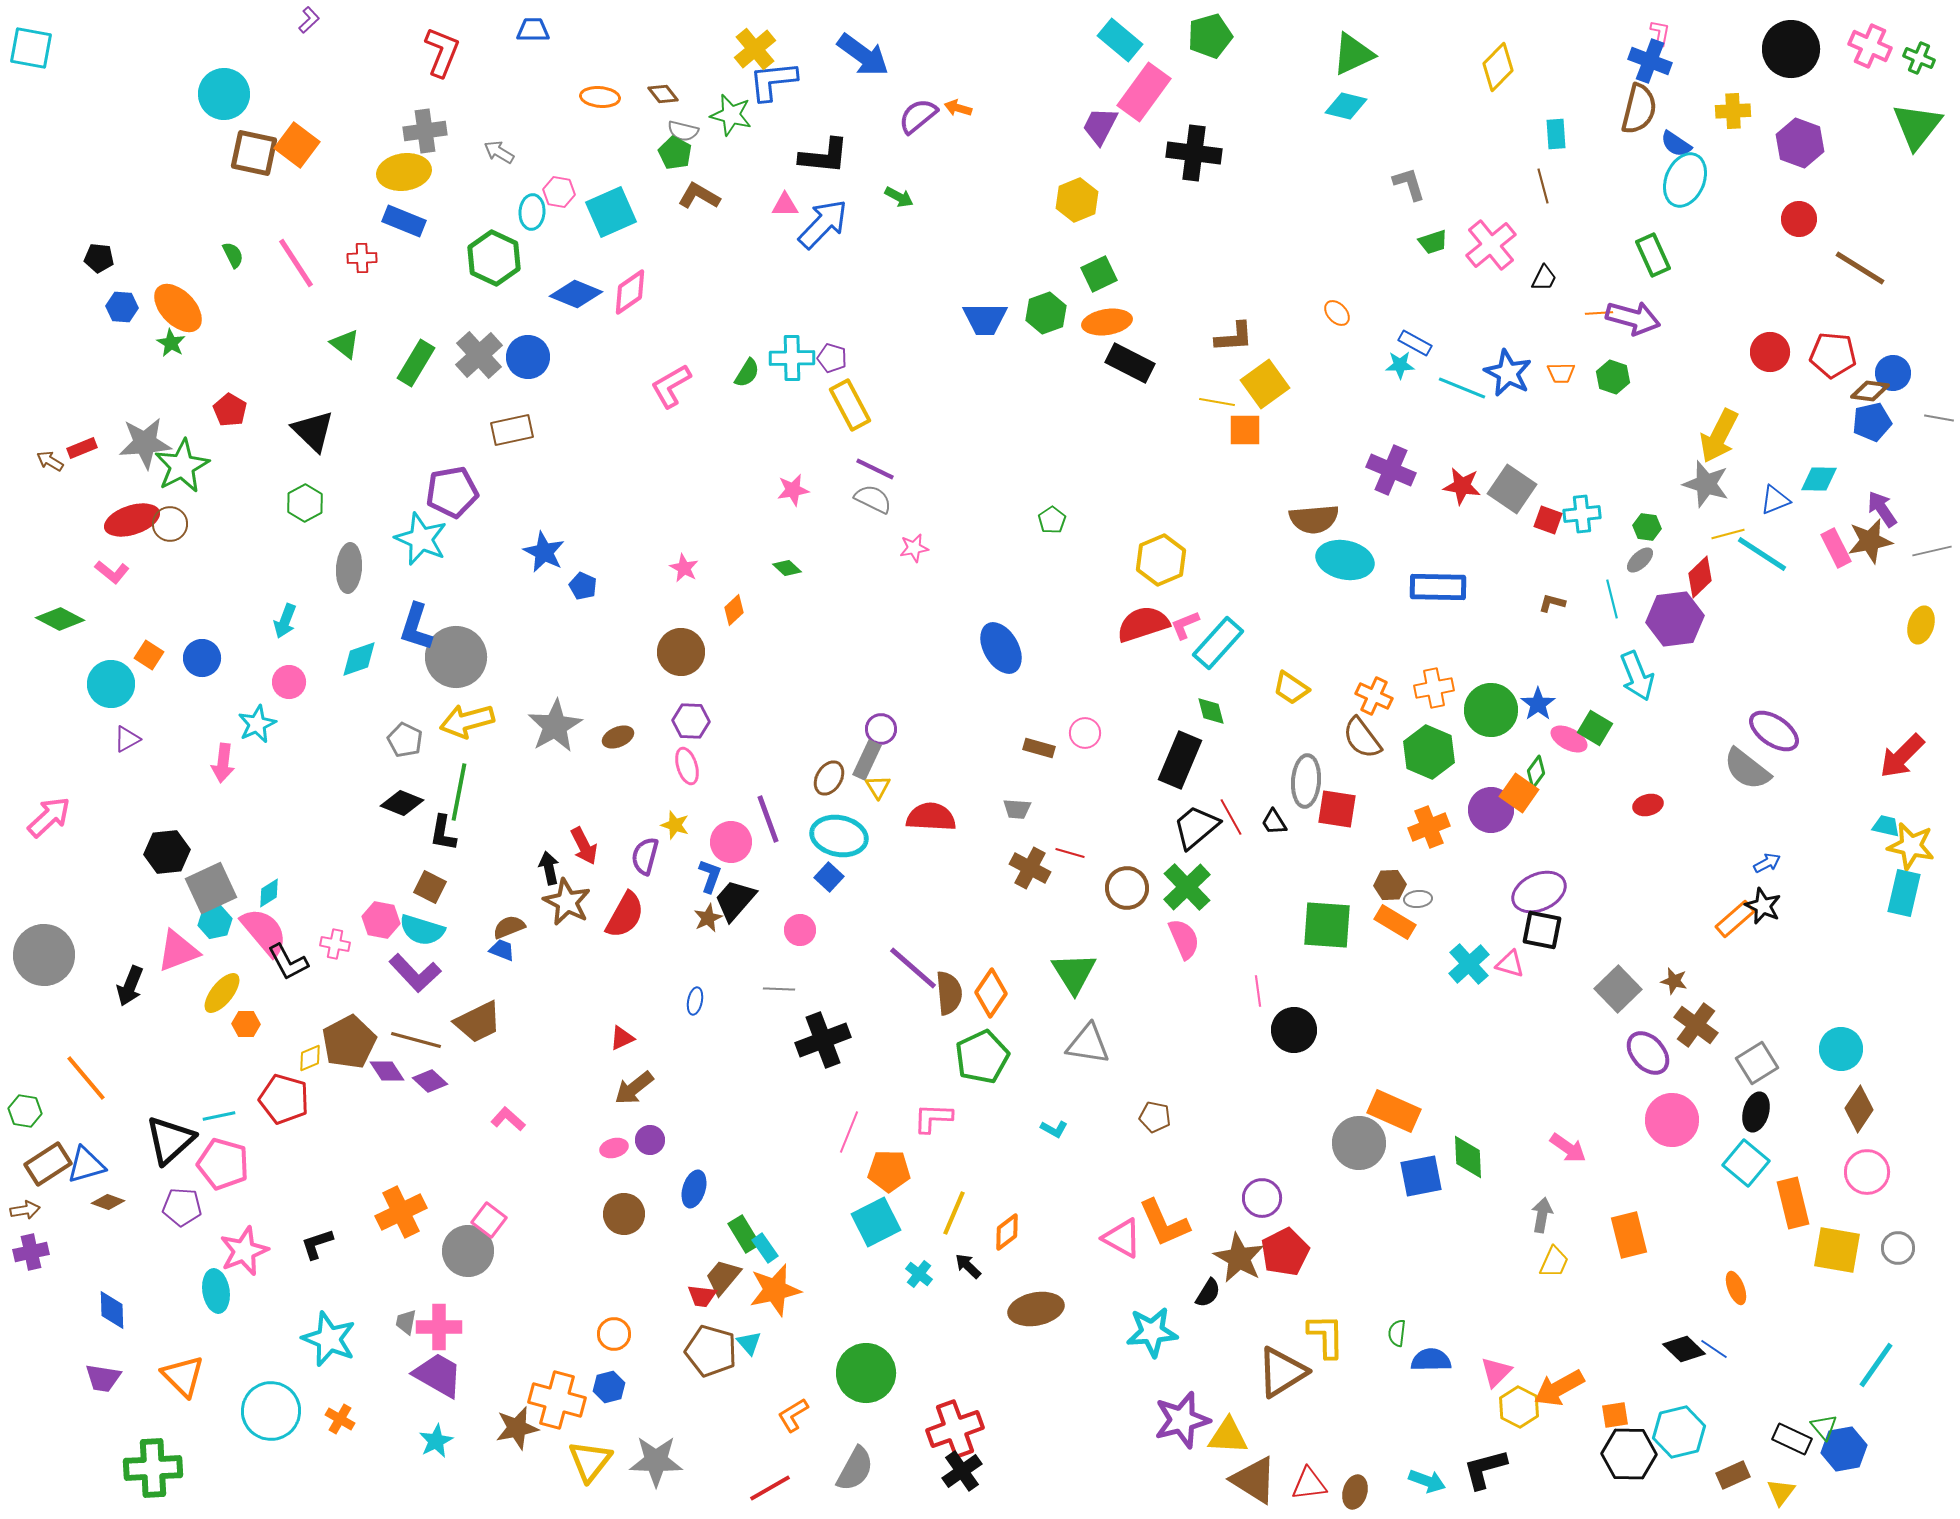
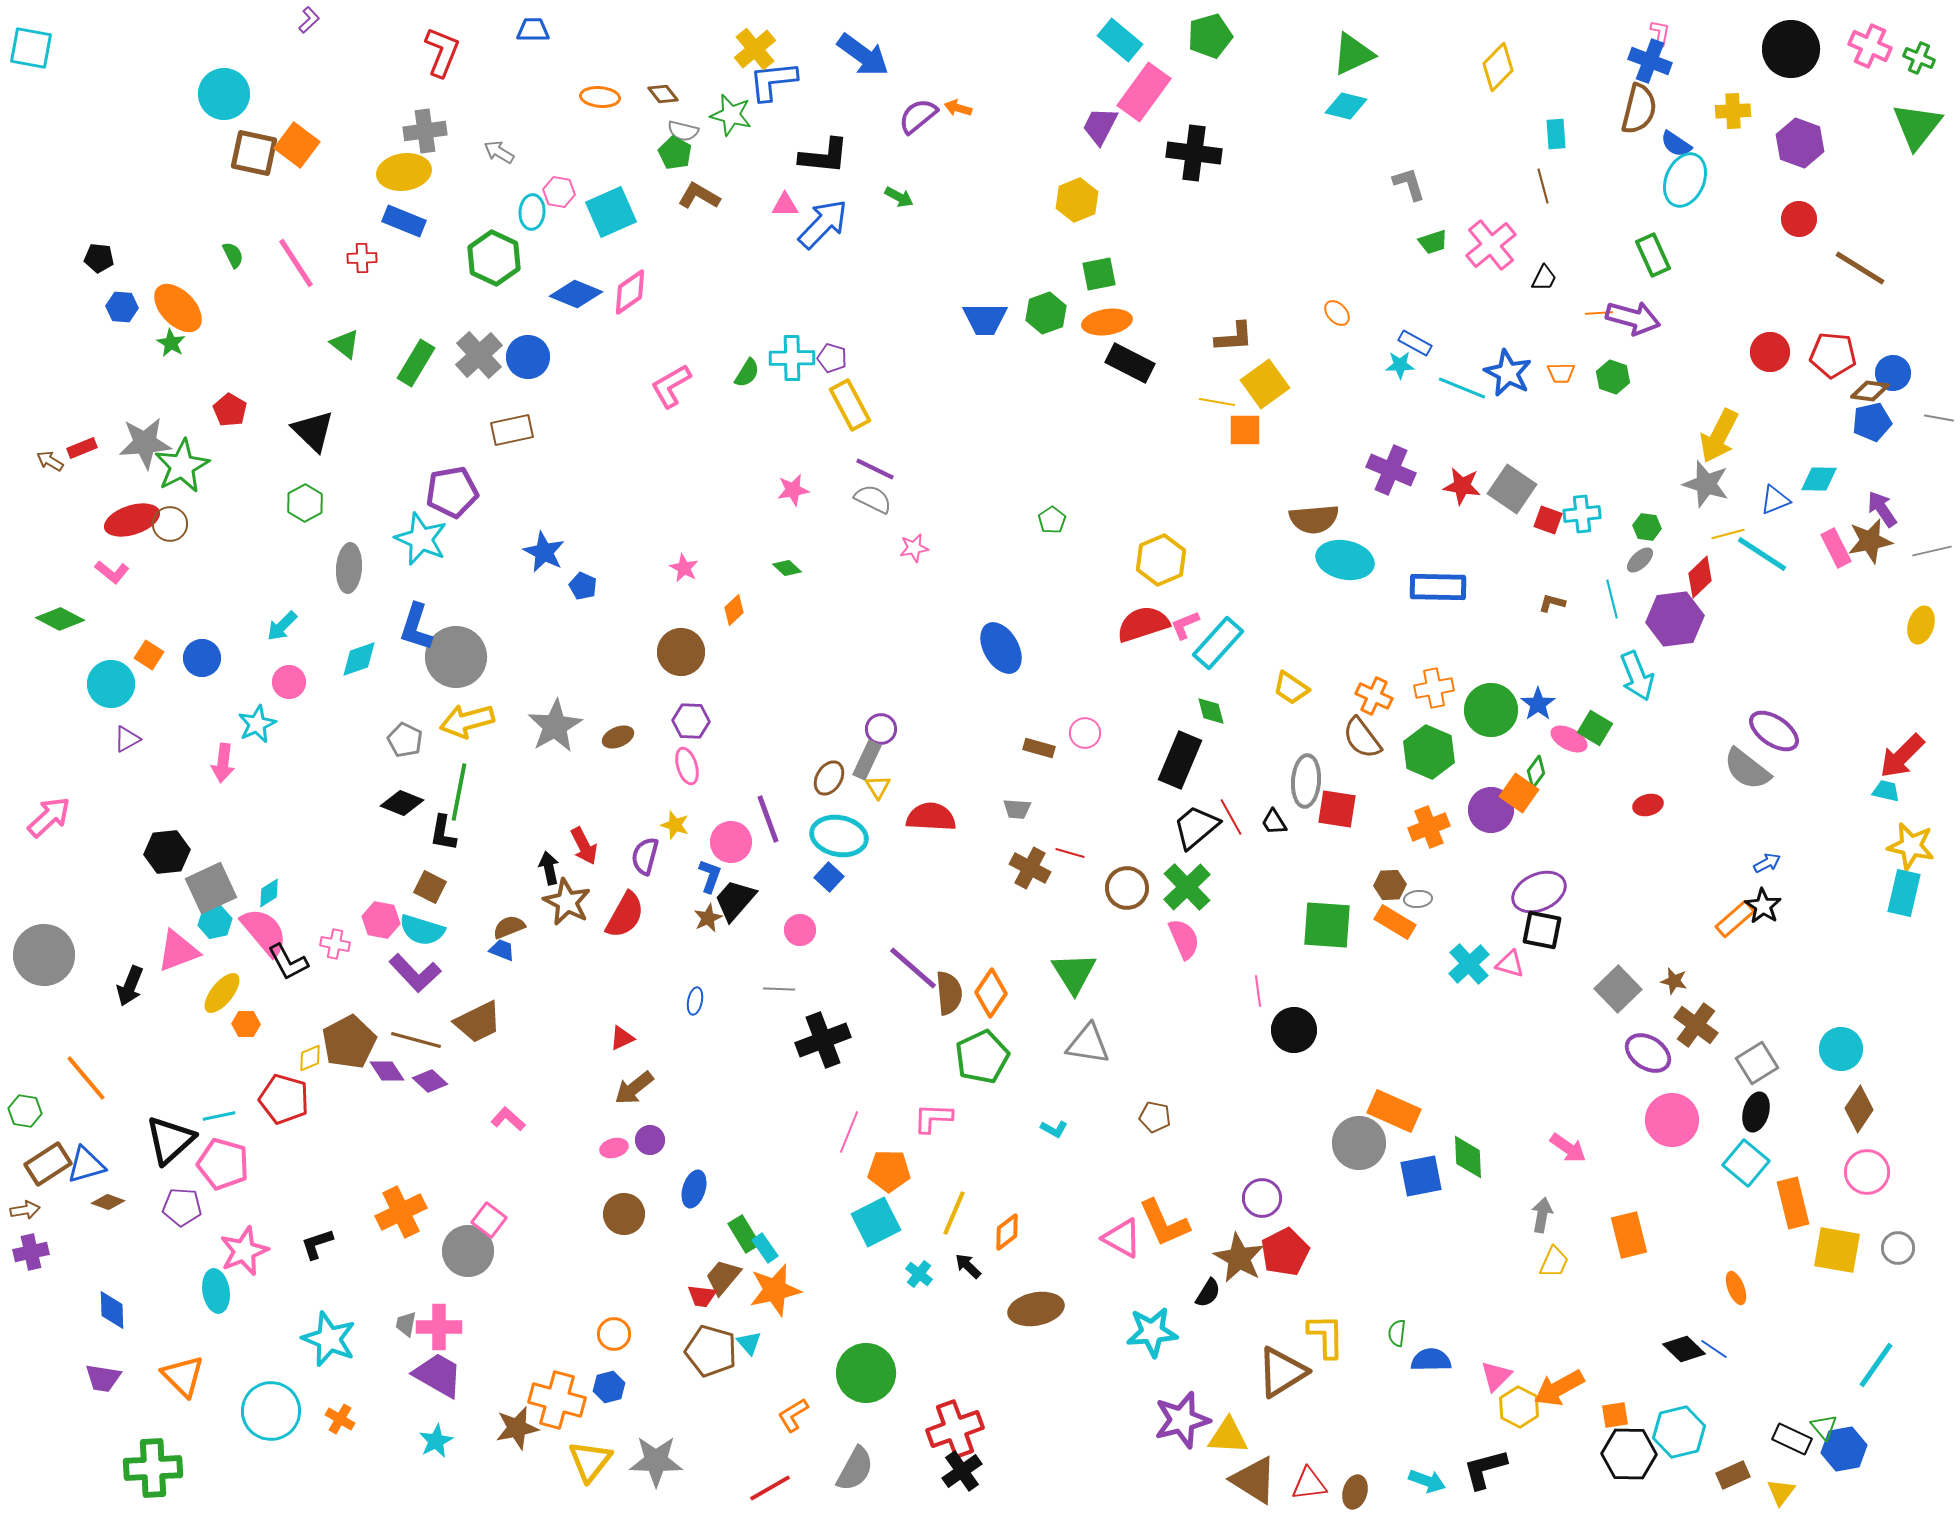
green square at (1099, 274): rotated 15 degrees clockwise
cyan arrow at (285, 621): moved 3 px left, 5 px down; rotated 24 degrees clockwise
cyan trapezoid at (1886, 826): moved 35 px up
black star at (1763, 906): rotated 9 degrees clockwise
purple ellipse at (1648, 1053): rotated 15 degrees counterclockwise
gray trapezoid at (406, 1322): moved 2 px down
pink triangle at (1496, 1372): moved 4 px down
